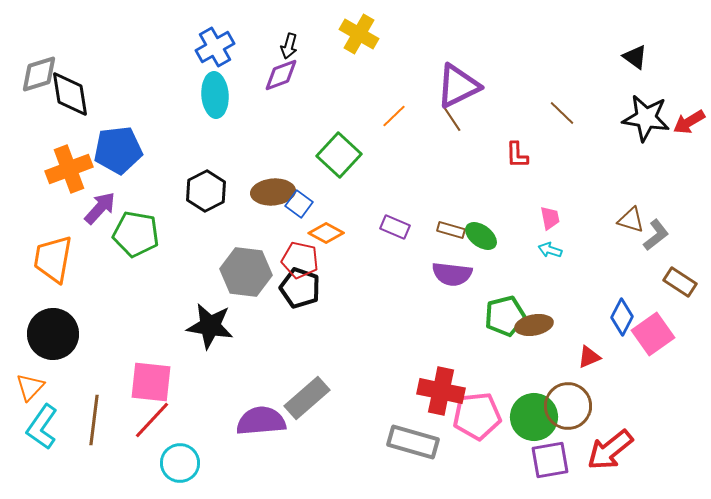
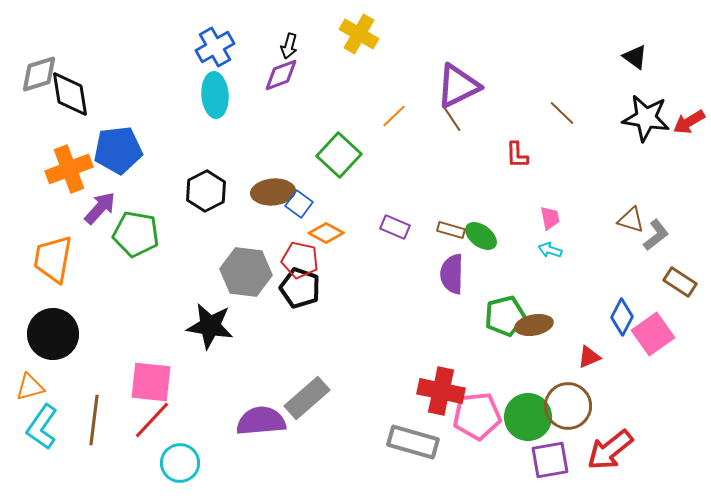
purple semicircle at (452, 274): rotated 84 degrees clockwise
orange triangle at (30, 387): rotated 32 degrees clockwise
green circle at (534, 417): moved 6 px left
